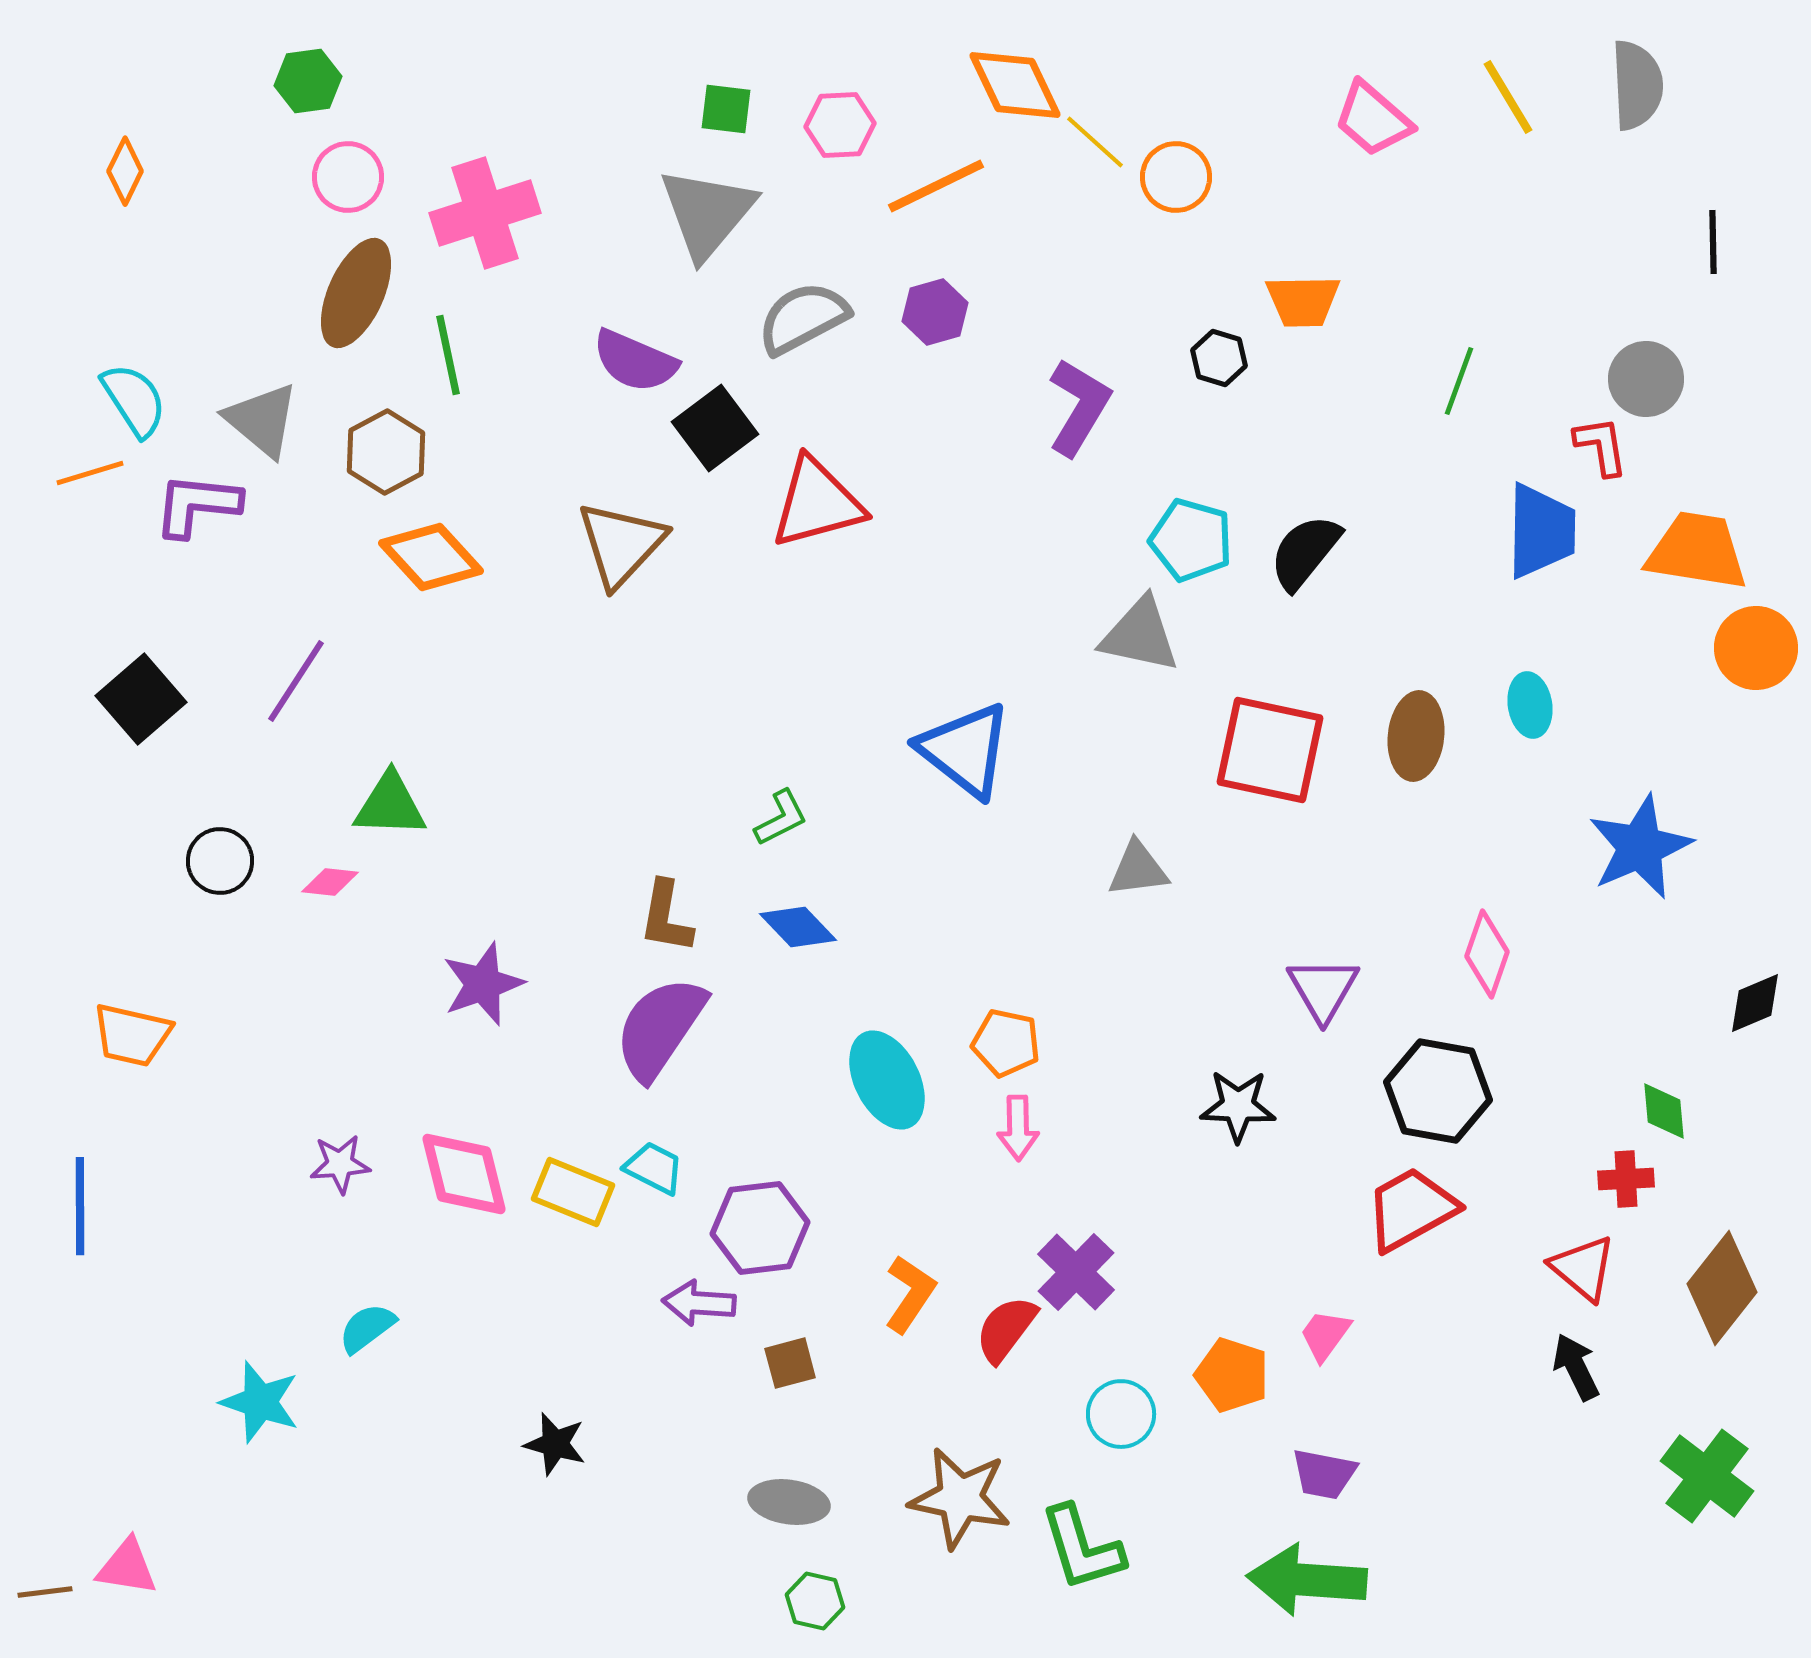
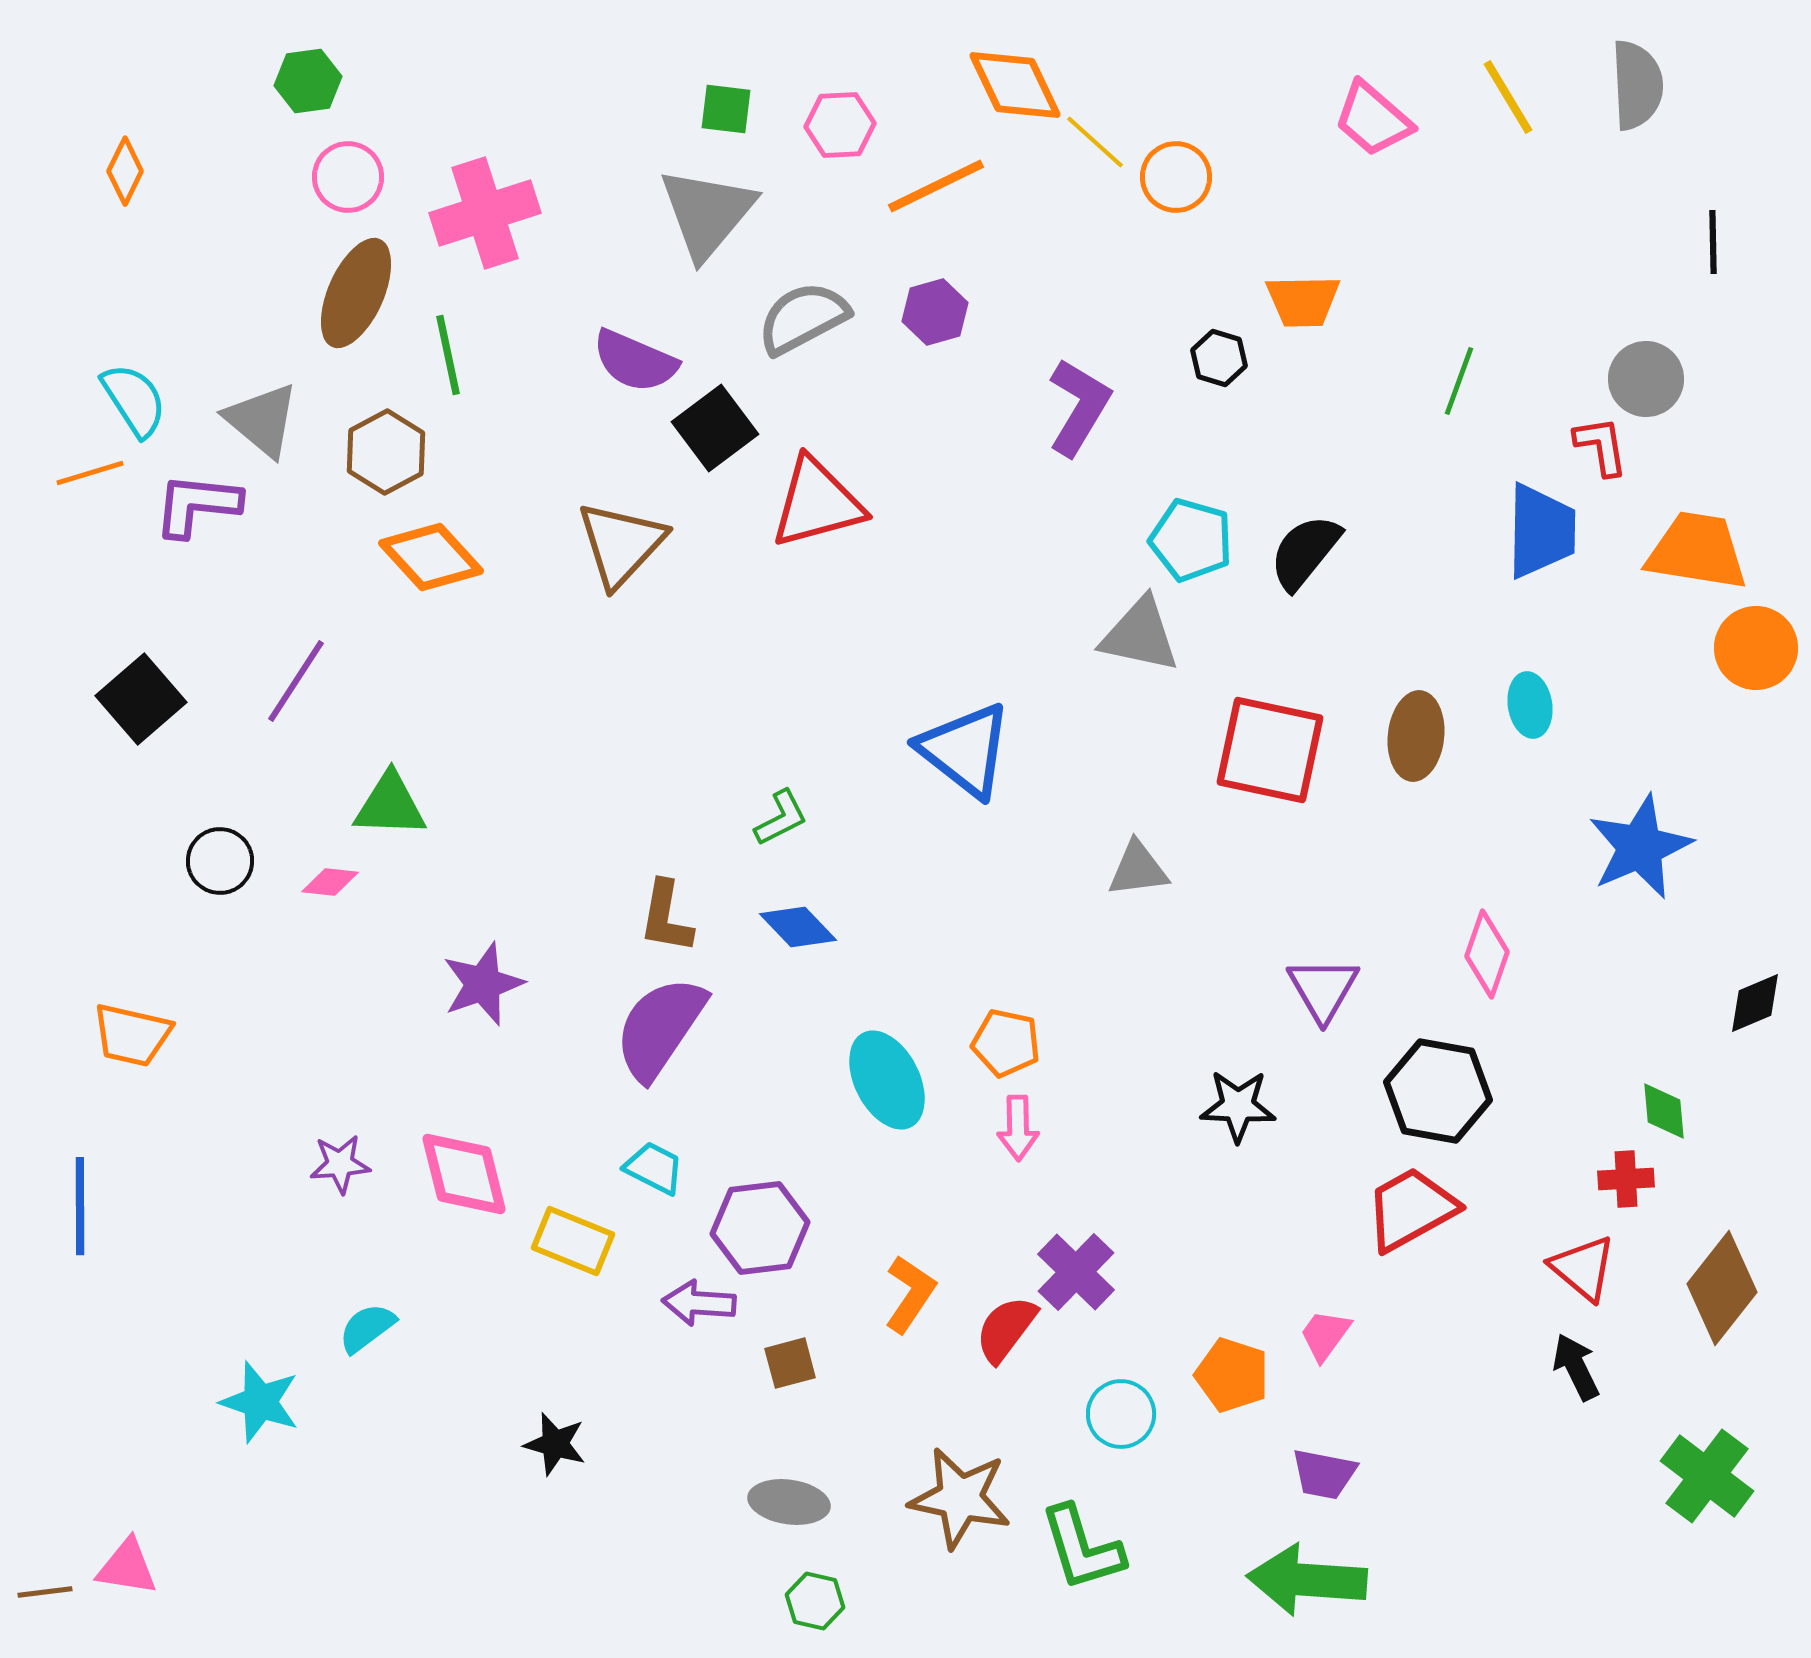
yellow rectangle at (573, 1192): moved 49 px down
